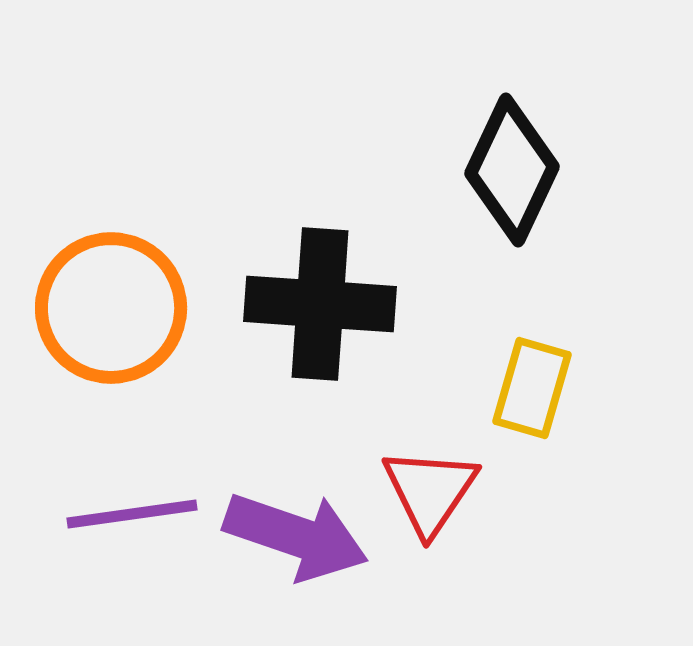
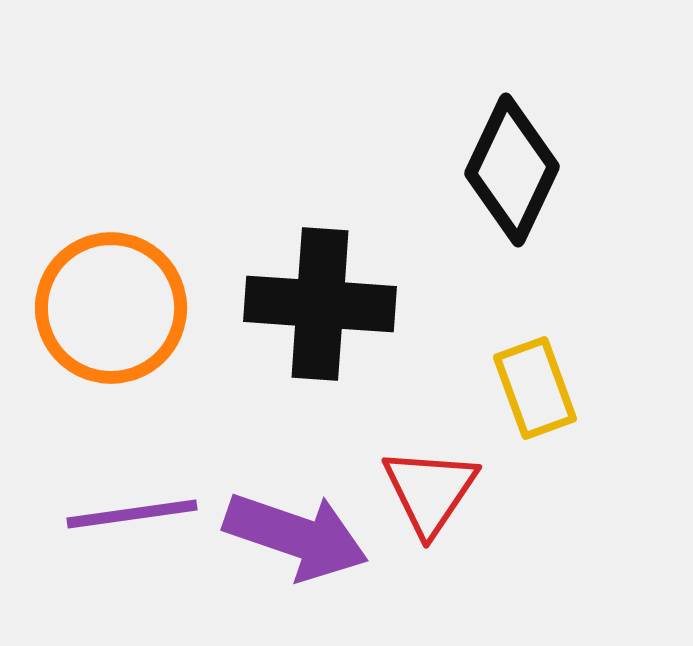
yellow rectangle: moved 3 px right; rotated 36 degrees counterclockwise
